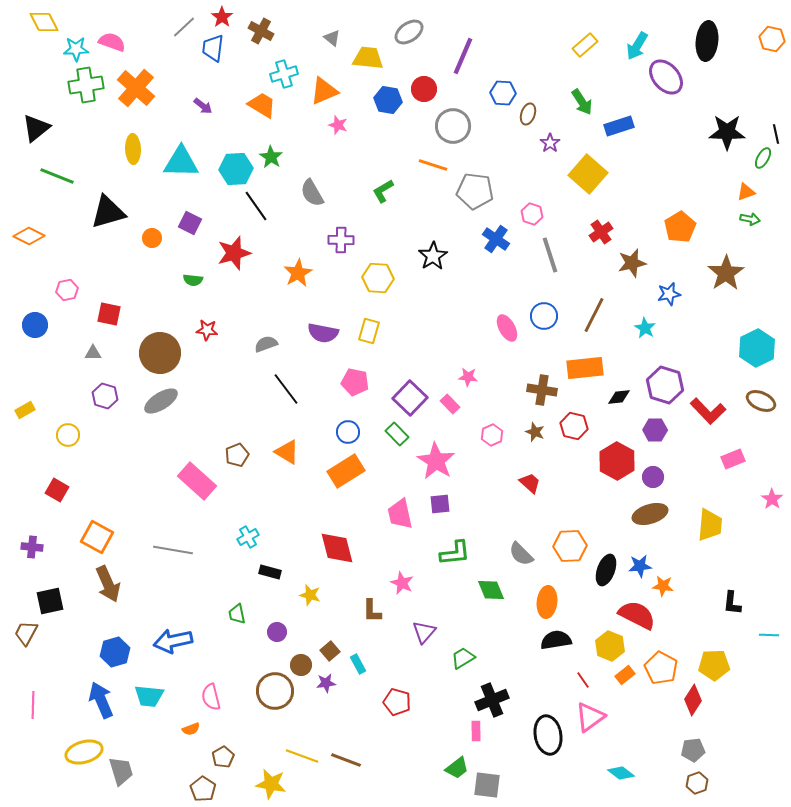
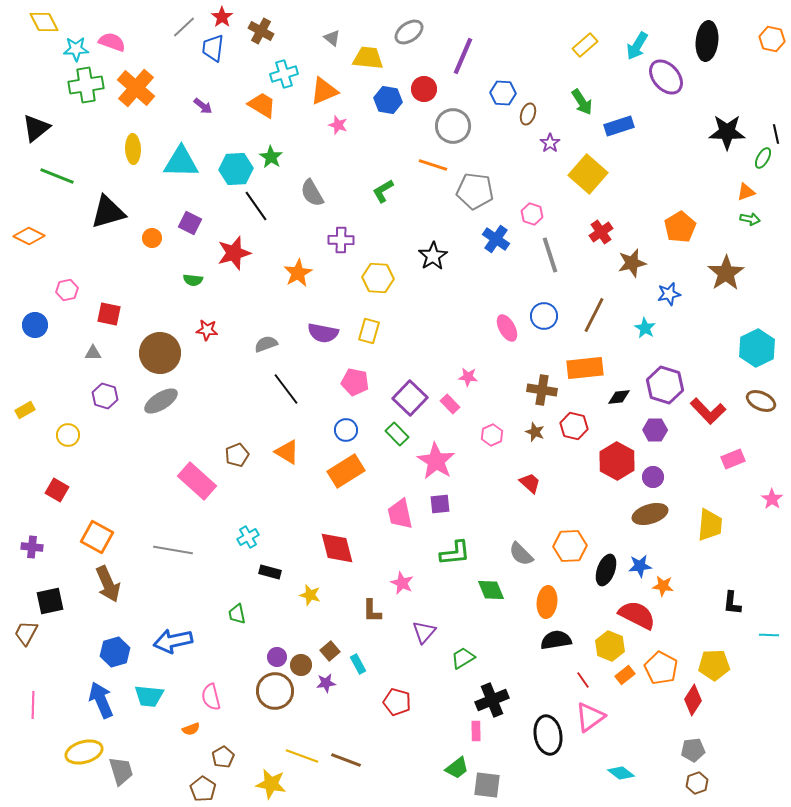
blue circle at (348, 432): moved 2 px left, 2 px up
purple circle at (277, 632): moved 25 px down
